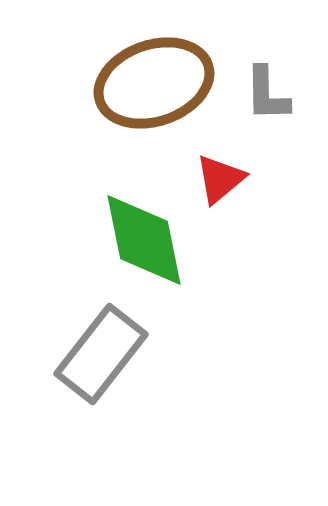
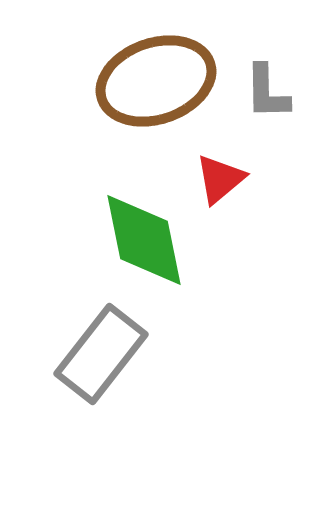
brown ellipse: moved 2 px right, 2 px up
gray L-shape: moved 2 px up
